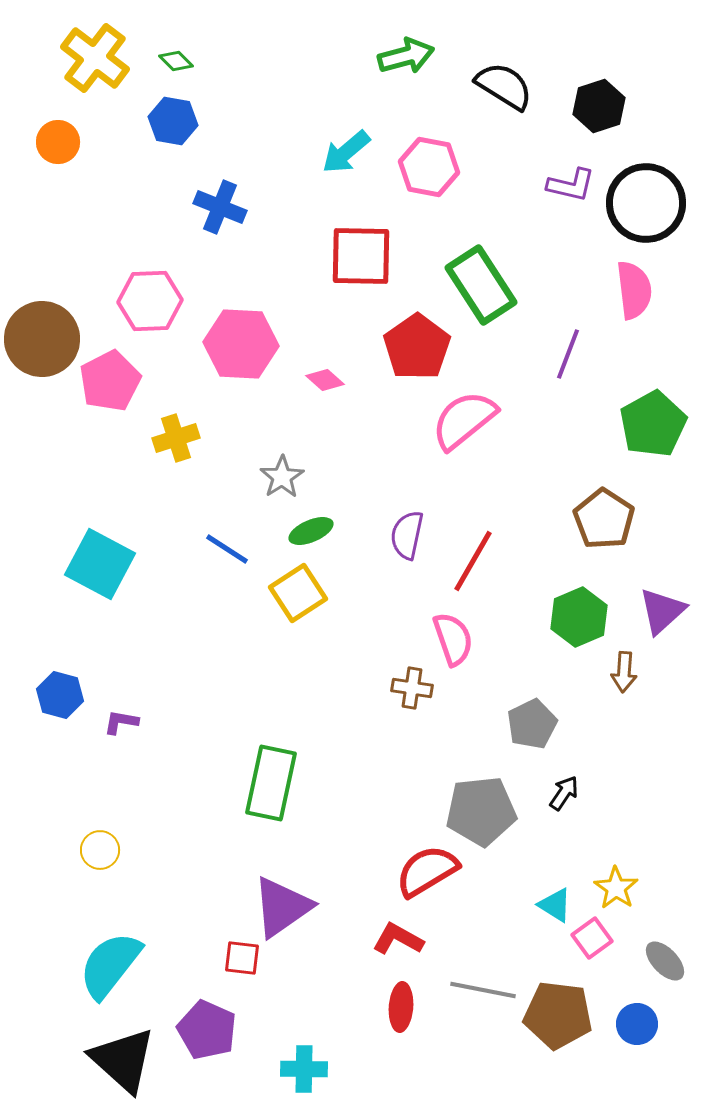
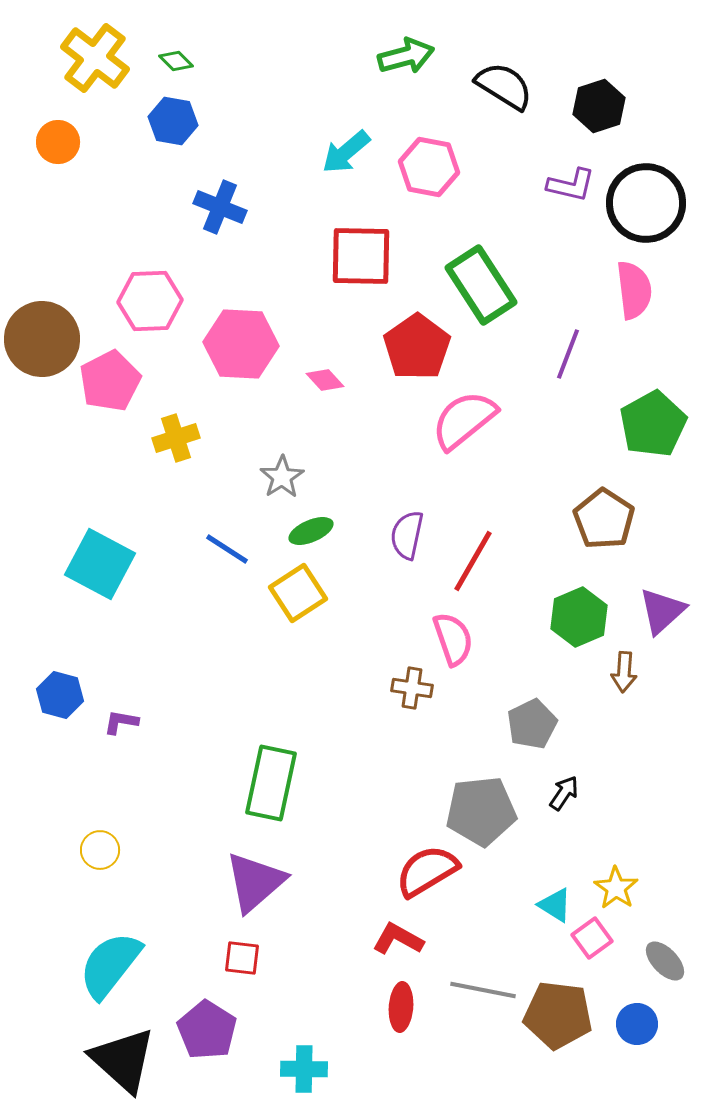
pink diamond at (325, 380): rotated 6 degrees clockwise
purple triangle at (282, 907): moved 27 px left, 25 px up; rotated 6 degrees counterclockwise
purple pentagon at (207, 1030): rotated 8 degrees clockwise
